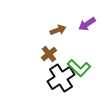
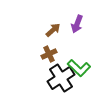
purple arrow: moved 10 px left; rotated 36 degrees counterclockwise
brown arrow: moved 5 px left; rotated 21 degrees counterclockwise
brown cross: rotated 14 degrees clockwise
